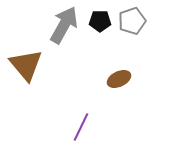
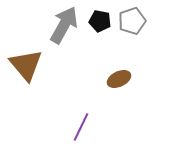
black pentagon: rotated 10 degrees clockwise
